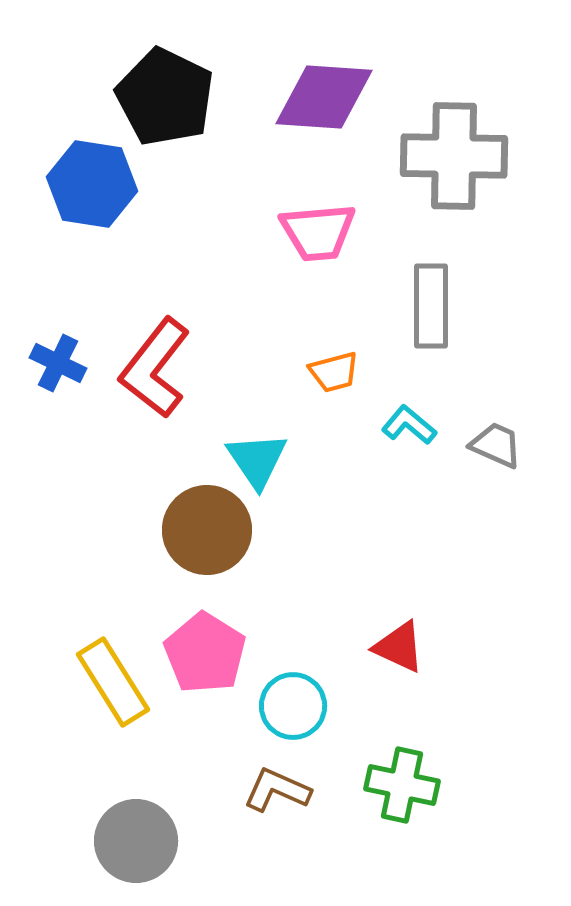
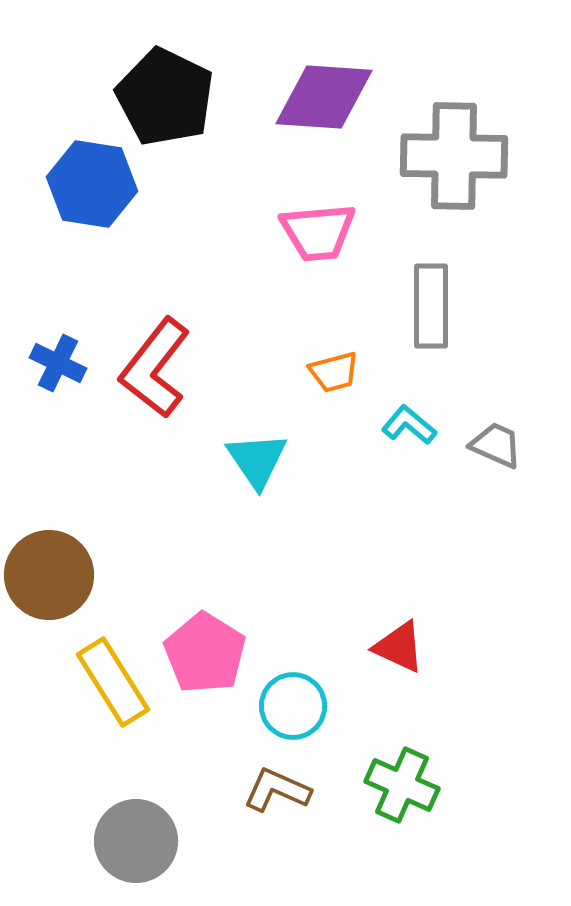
brown circle: moved 158 px left, 45 px down
green cross: rotated 12 degrees clockwise
